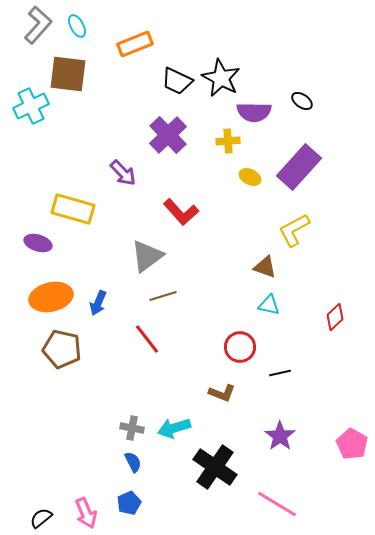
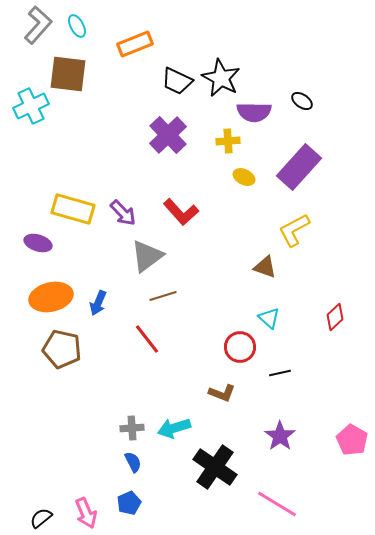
purple arrow: moved 40 px down
yellow ellipse: moved 6 px left
cyan triangle: moved 13 px down; rotated 30 degrees clockwise
gray cross: rotated 15 degrees counterclockwise
pink pentagon: moved 4 px up
